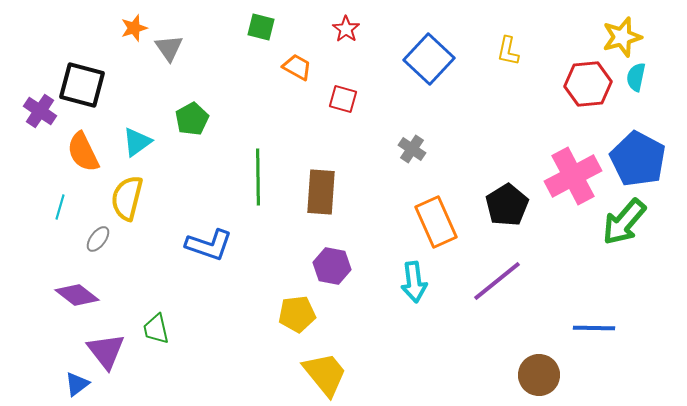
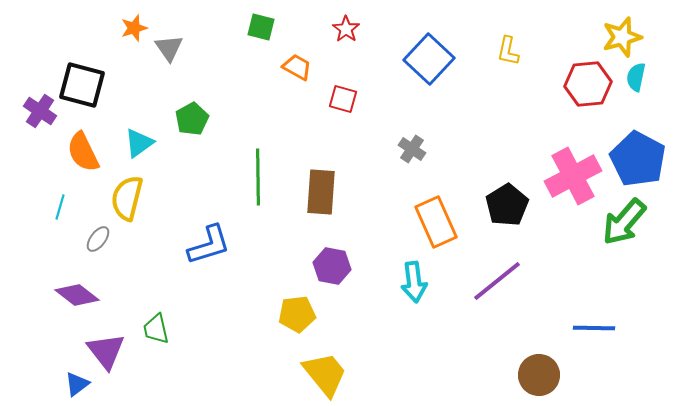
cyan triangle: moved 2 px right, 1 px down
blue L-shape: rotated 36 degrees counterclockwise
